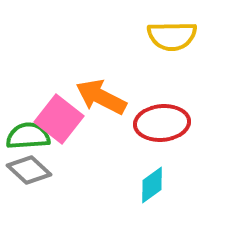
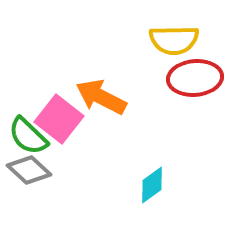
yellow semicircle: moved 2 px right, 4 px down
red ellipse: moved 33 px right, 45 px up
green semicircle: rotated 132 degrees counterclockwise
